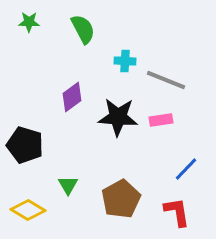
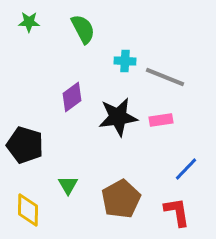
gray line: moved 1 px left, 3 px up
black star: rotated 12 degrees counterclockwise
yellow diamond: rotated 60 degrees clockwise
